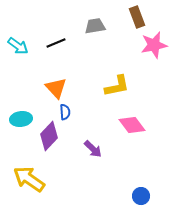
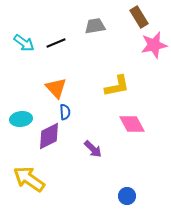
brown rectangle: moved 2 px right; rotated 10 degrees counterclockwise
cyan arrow: moved 6 px right, 3 px up
pink diamond: moved 1 px up; rotated 8 degrees clockwise
purple diamond: rotated 20 degrees clockwise
blue circle: moved 14 px left
